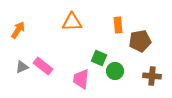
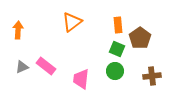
orange triangle: rotated 35 degrees counterclockwise
orange arrow: rotated 30 degrees counterclockwise
brown pentagon: moved 3 px up; rotated 25 degrees counterclockwise
green square: moved 18 px right, 9 px up
pink rectangle: moved 3 px right
brown cross: rotated 12 degrees counterclockwise
